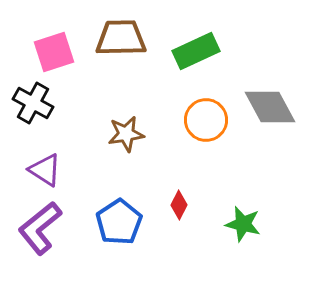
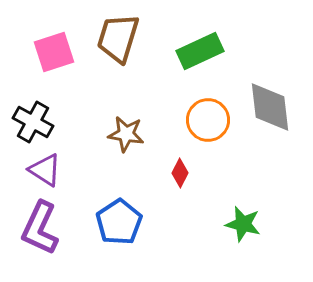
brown trapezoid: moved 3 px left; rotated 72 degrees counterclockwise
green rectangle: moved 4 px right
black cross: moved 19 px down
gray diamond: rotated 22 degrees clockwise
orange circle: moved 2 px right
brown star: rotated 18 degrees clockwise
red diamond: moved 1 px right, 32 px up
purple L-shape: rotated 26 degrees counterclockwise
